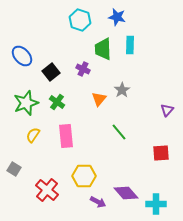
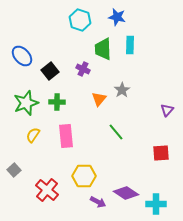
black square: moved 1 px left, 1 px up
green cross: rotated 35 degrees counterclockwise
green line: moved 3 px left
gray square: moved 1 px down; rotated 16 degrees clockwise
purple diamond: rotated 15 degrees counterclockwise
